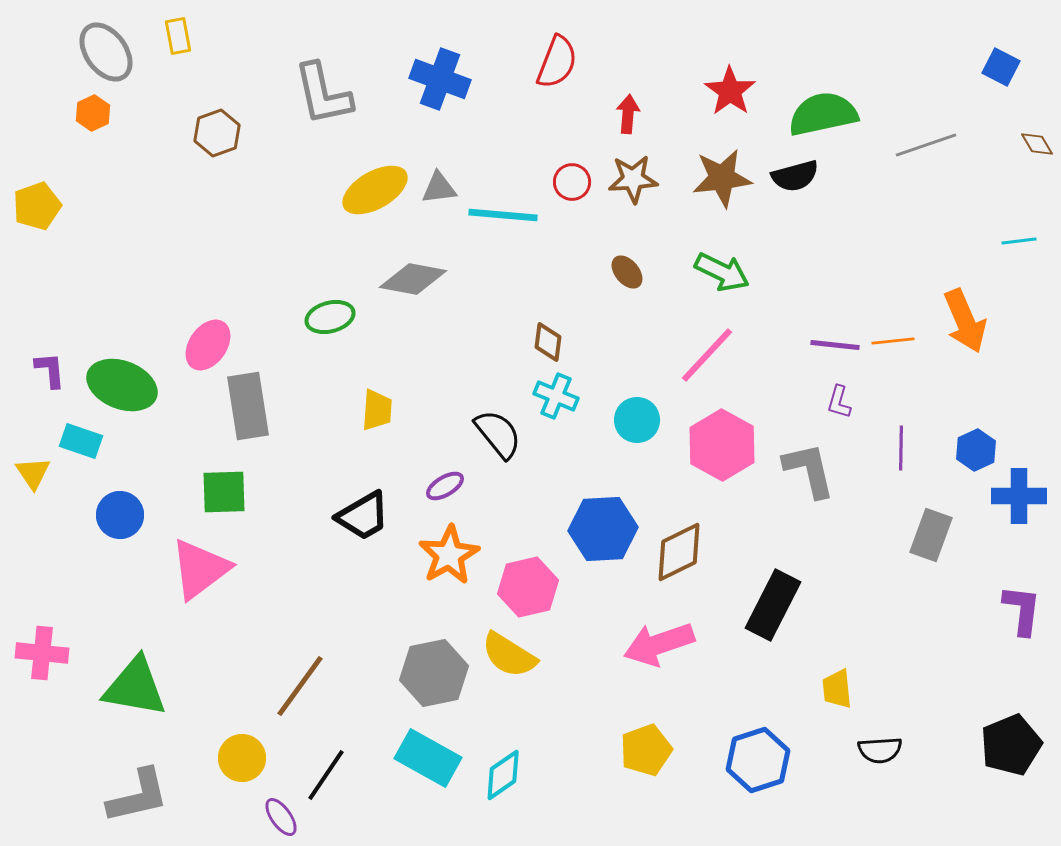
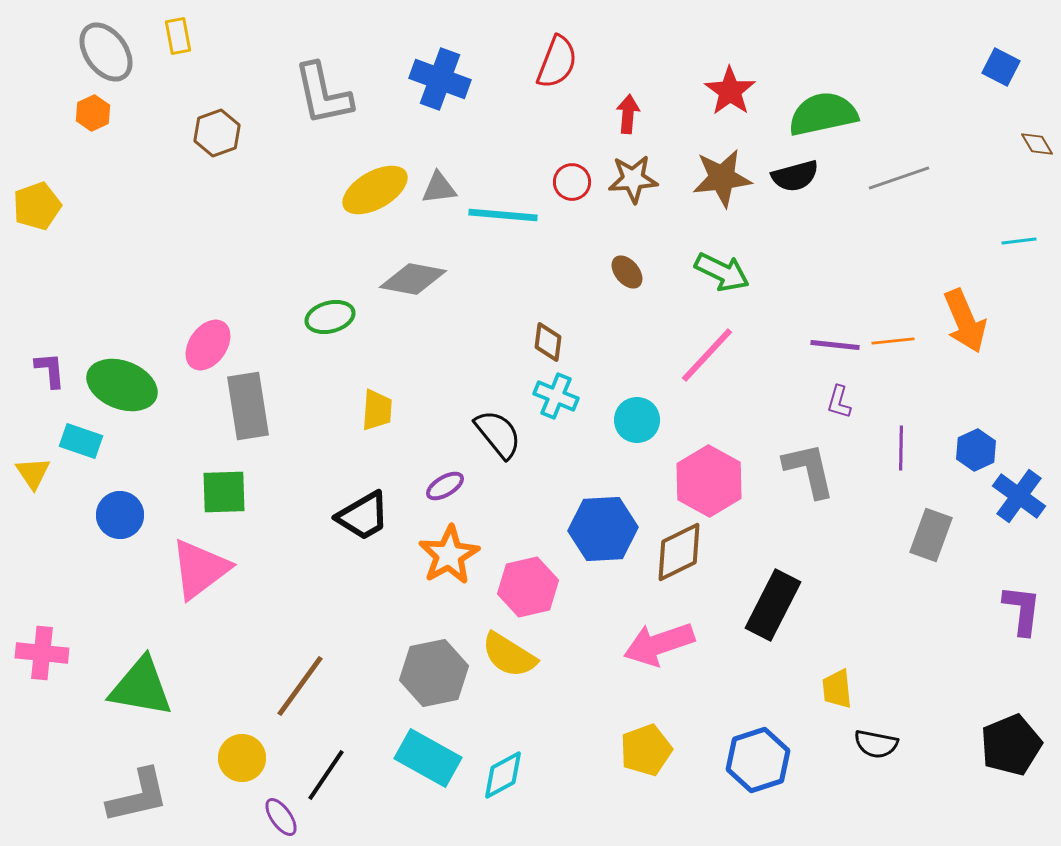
gray line at (926, 145): moved 27 px left, 33 px down
pink hexagon at (722, 445): moved 13 px left, 36 px down
blue cross at (1019, 496): rotated 36 degrees clockwise
green triangle at (135, 687): moved 6 px right
black semicircle at (880, 750): moved 4 px left, 6 px up; rotated 15 degrees clockwise
cyan diamond at (503, 775): rotated 6 degrees clockwise
